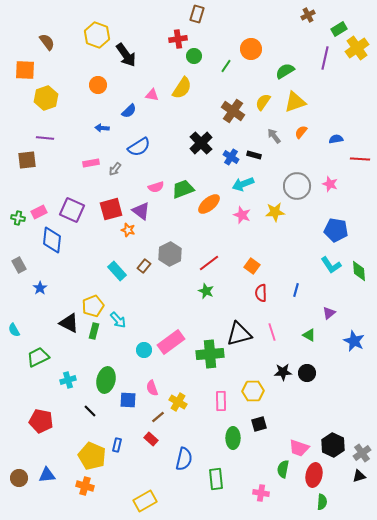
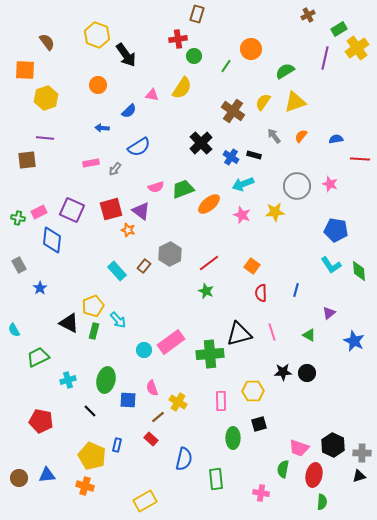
orange semicircle at (301, 132): moved 4 px down
gray cross at (362, 453): rotated 36 degrees clockwise
